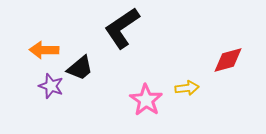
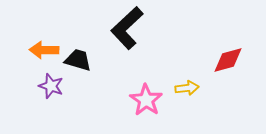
black L-shape: moved 5 px right; rotated 9 degrees counterclockwise
black trapezoid: moved 2 px left, 8 px up; rotated 124 degrees counterclockwise
